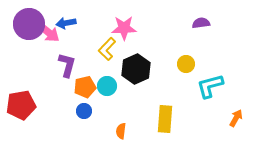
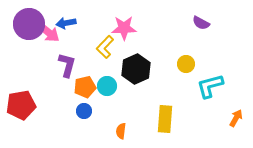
purple semicircle: rotated 144 degrees counterclockwise
yellow L-shape: moved 2 px left, 2 px up
